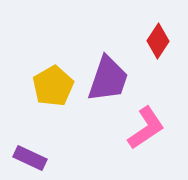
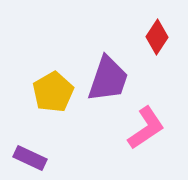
red diamond: moved 1 px left, 4 px up
yellow pentagon: moved 6 px down
